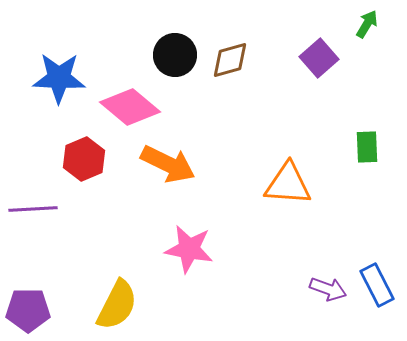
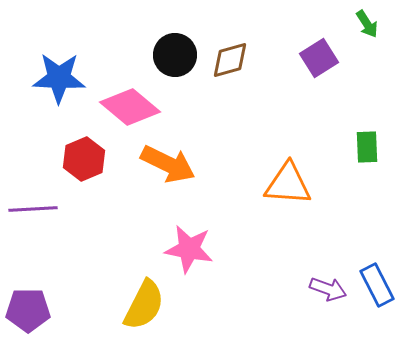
green arrow: rotated 116 degrees clockwise
purple square: rotated 9 degrees clockwise
yellow semicircle: moved 27 px right
